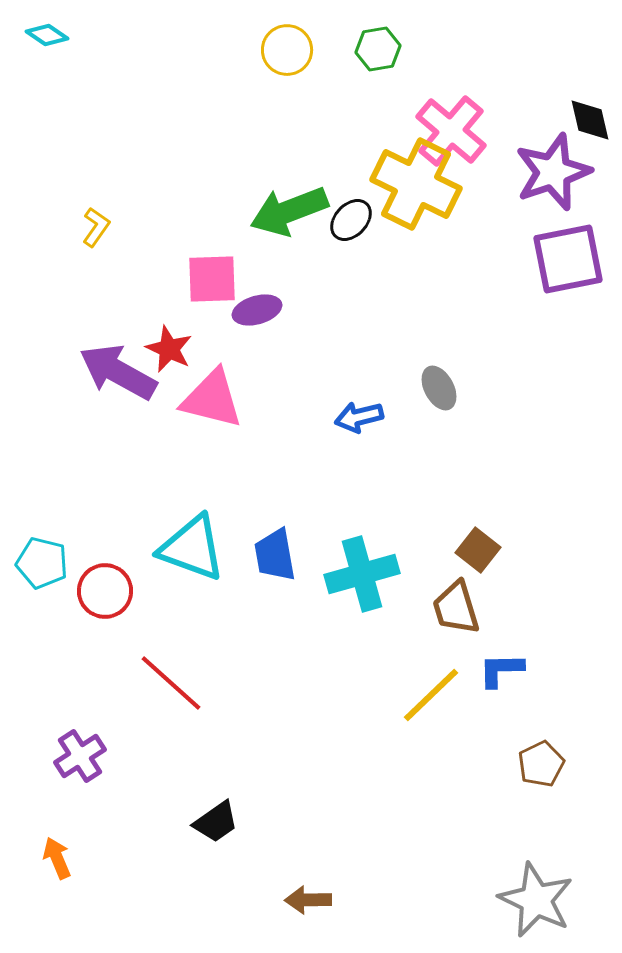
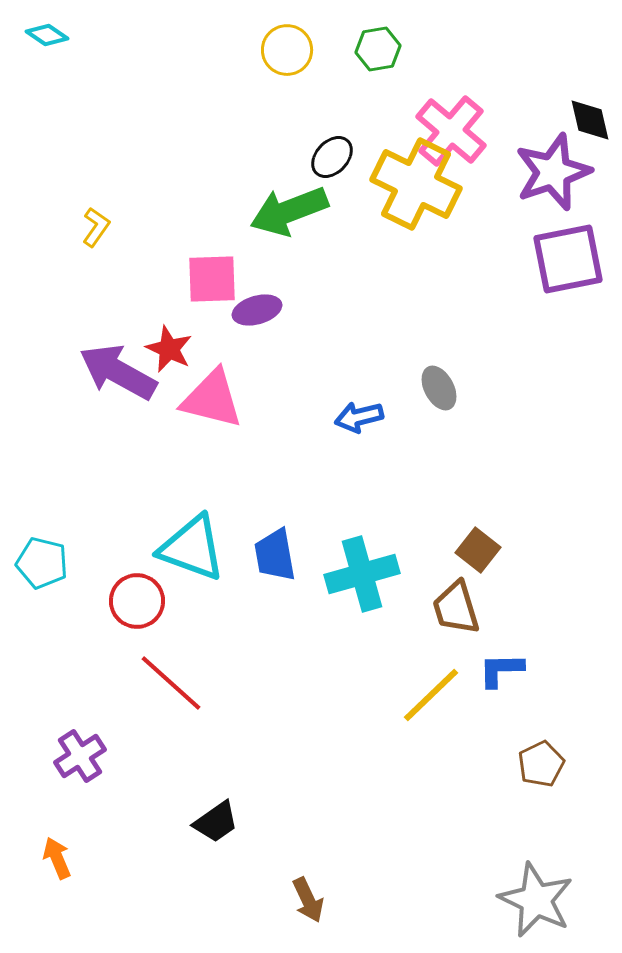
black ellipse: moved 19 px left, 63 px up
red circle: moved 32 px right, 10 px down
brown arrow: rotated 114 degrees counterclockwise
